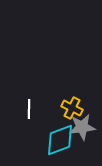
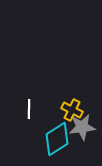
yellow cross: moved 2 px down
cyan diamond: moved 3 px left, 1 px up; rotated 12 degrees counterclockwise
